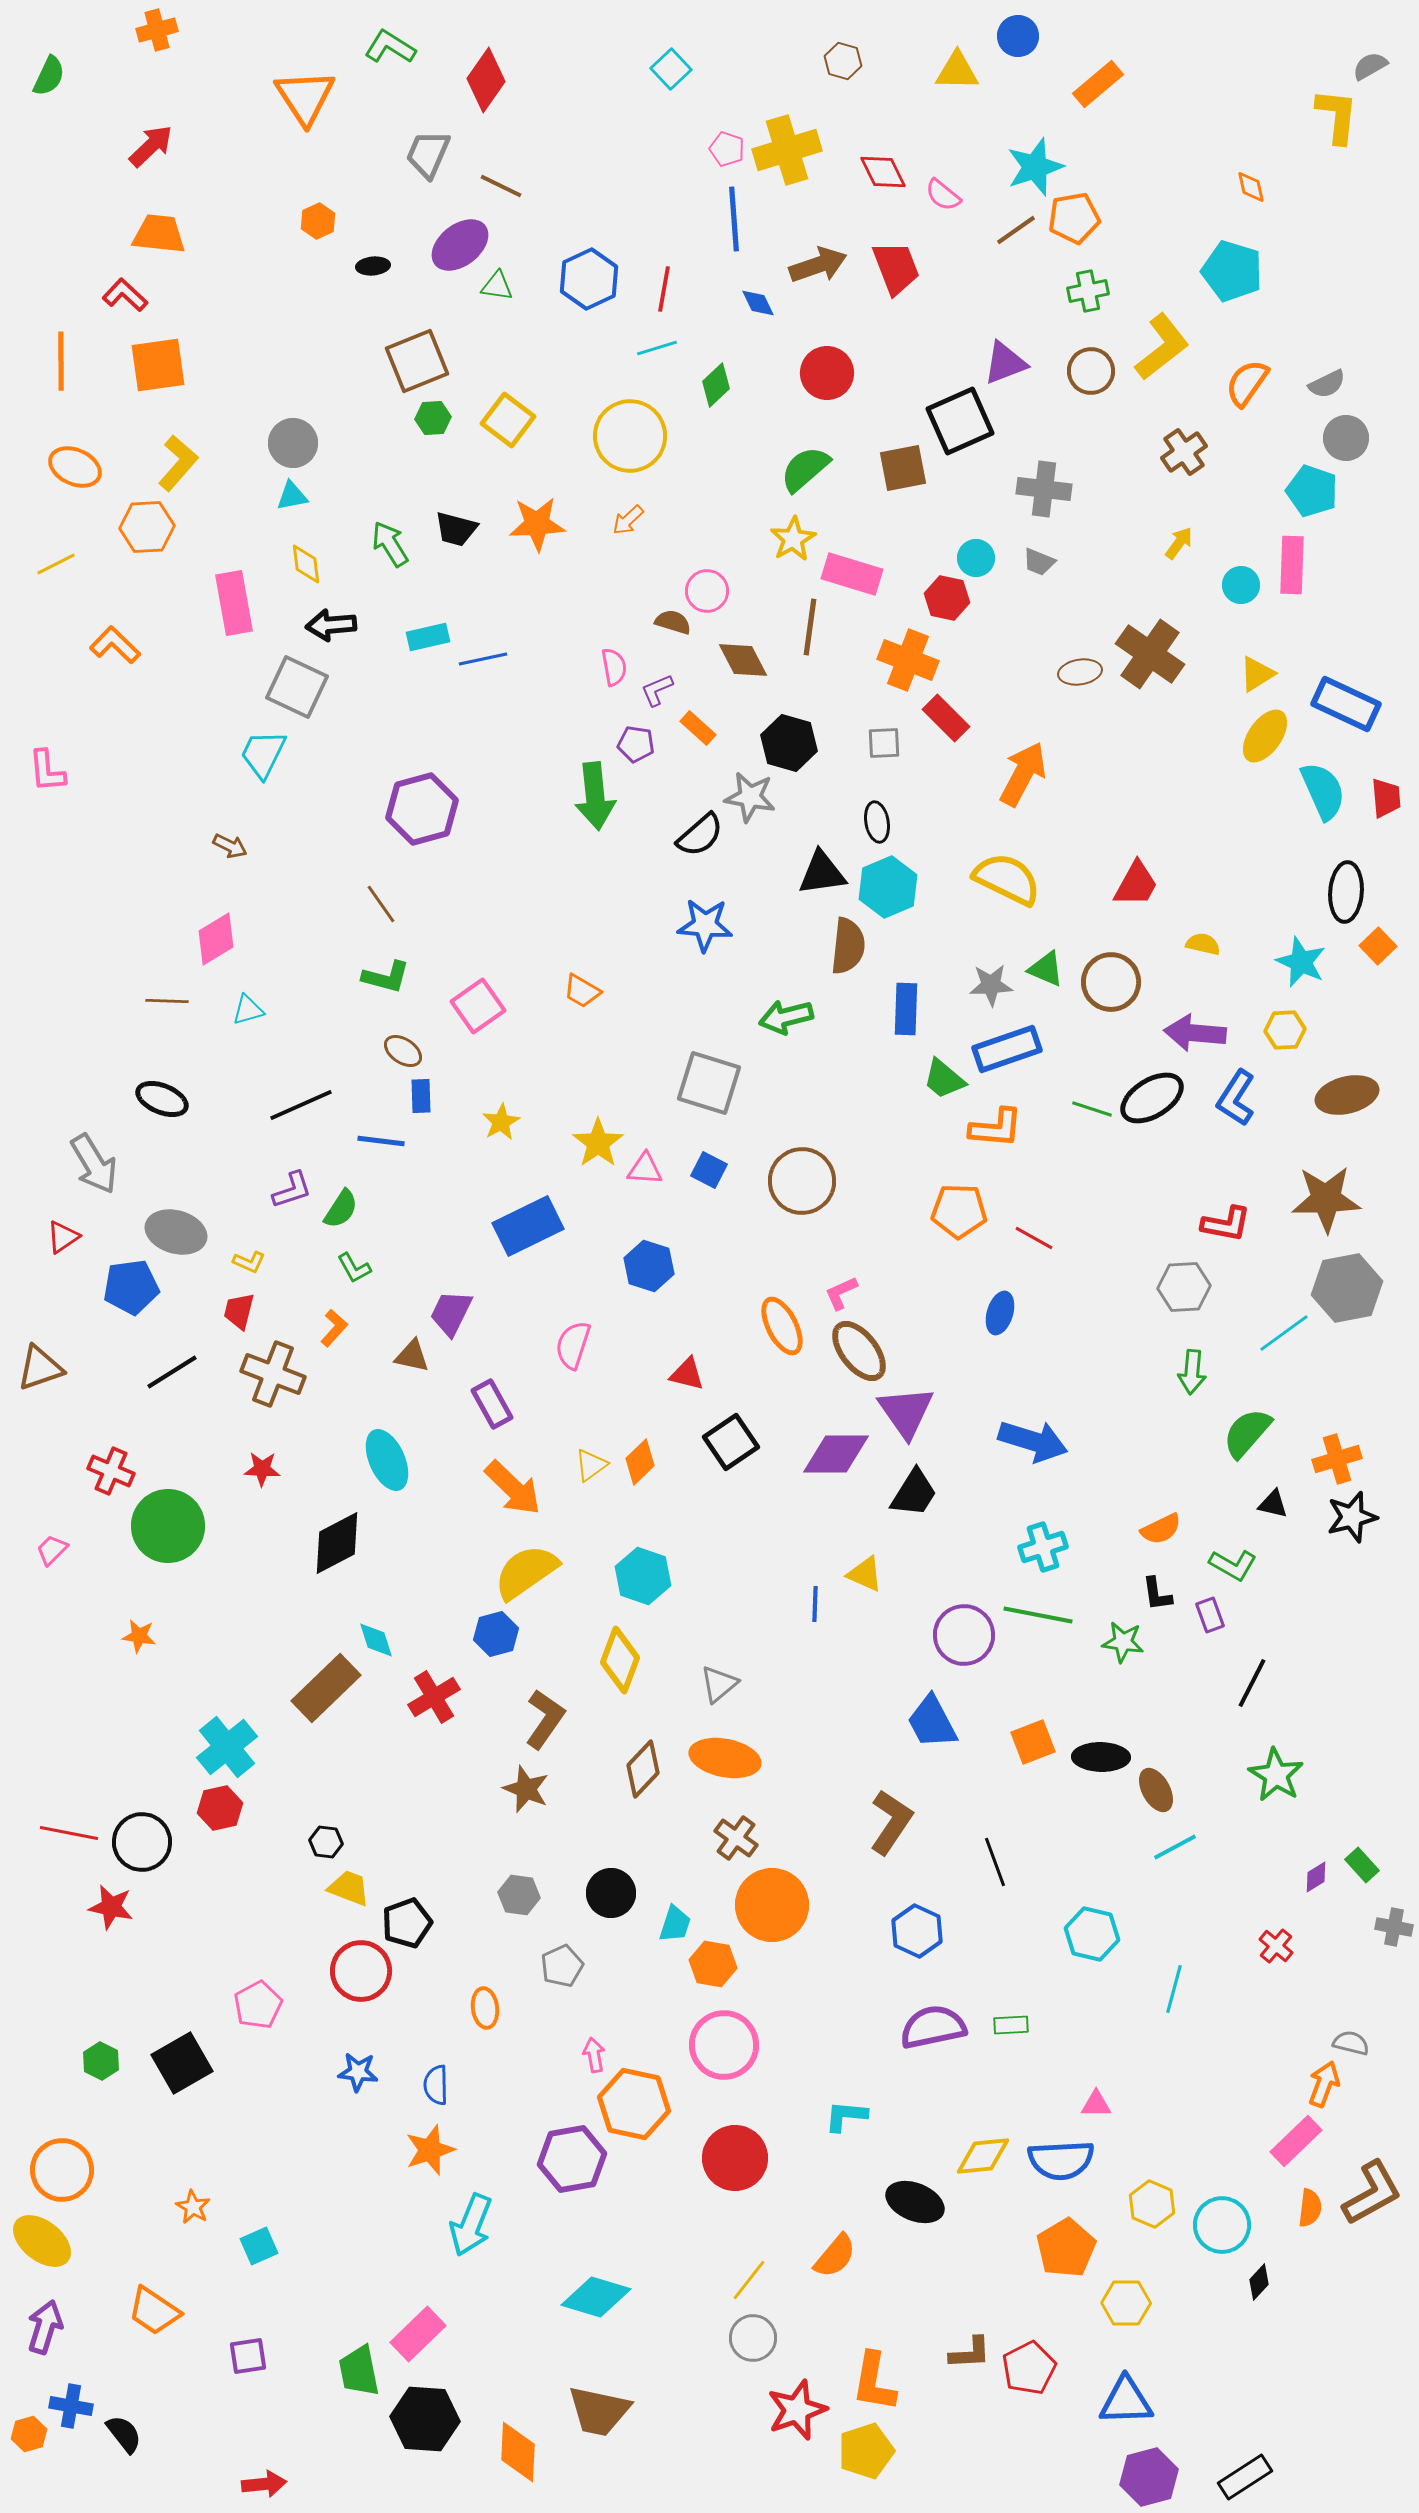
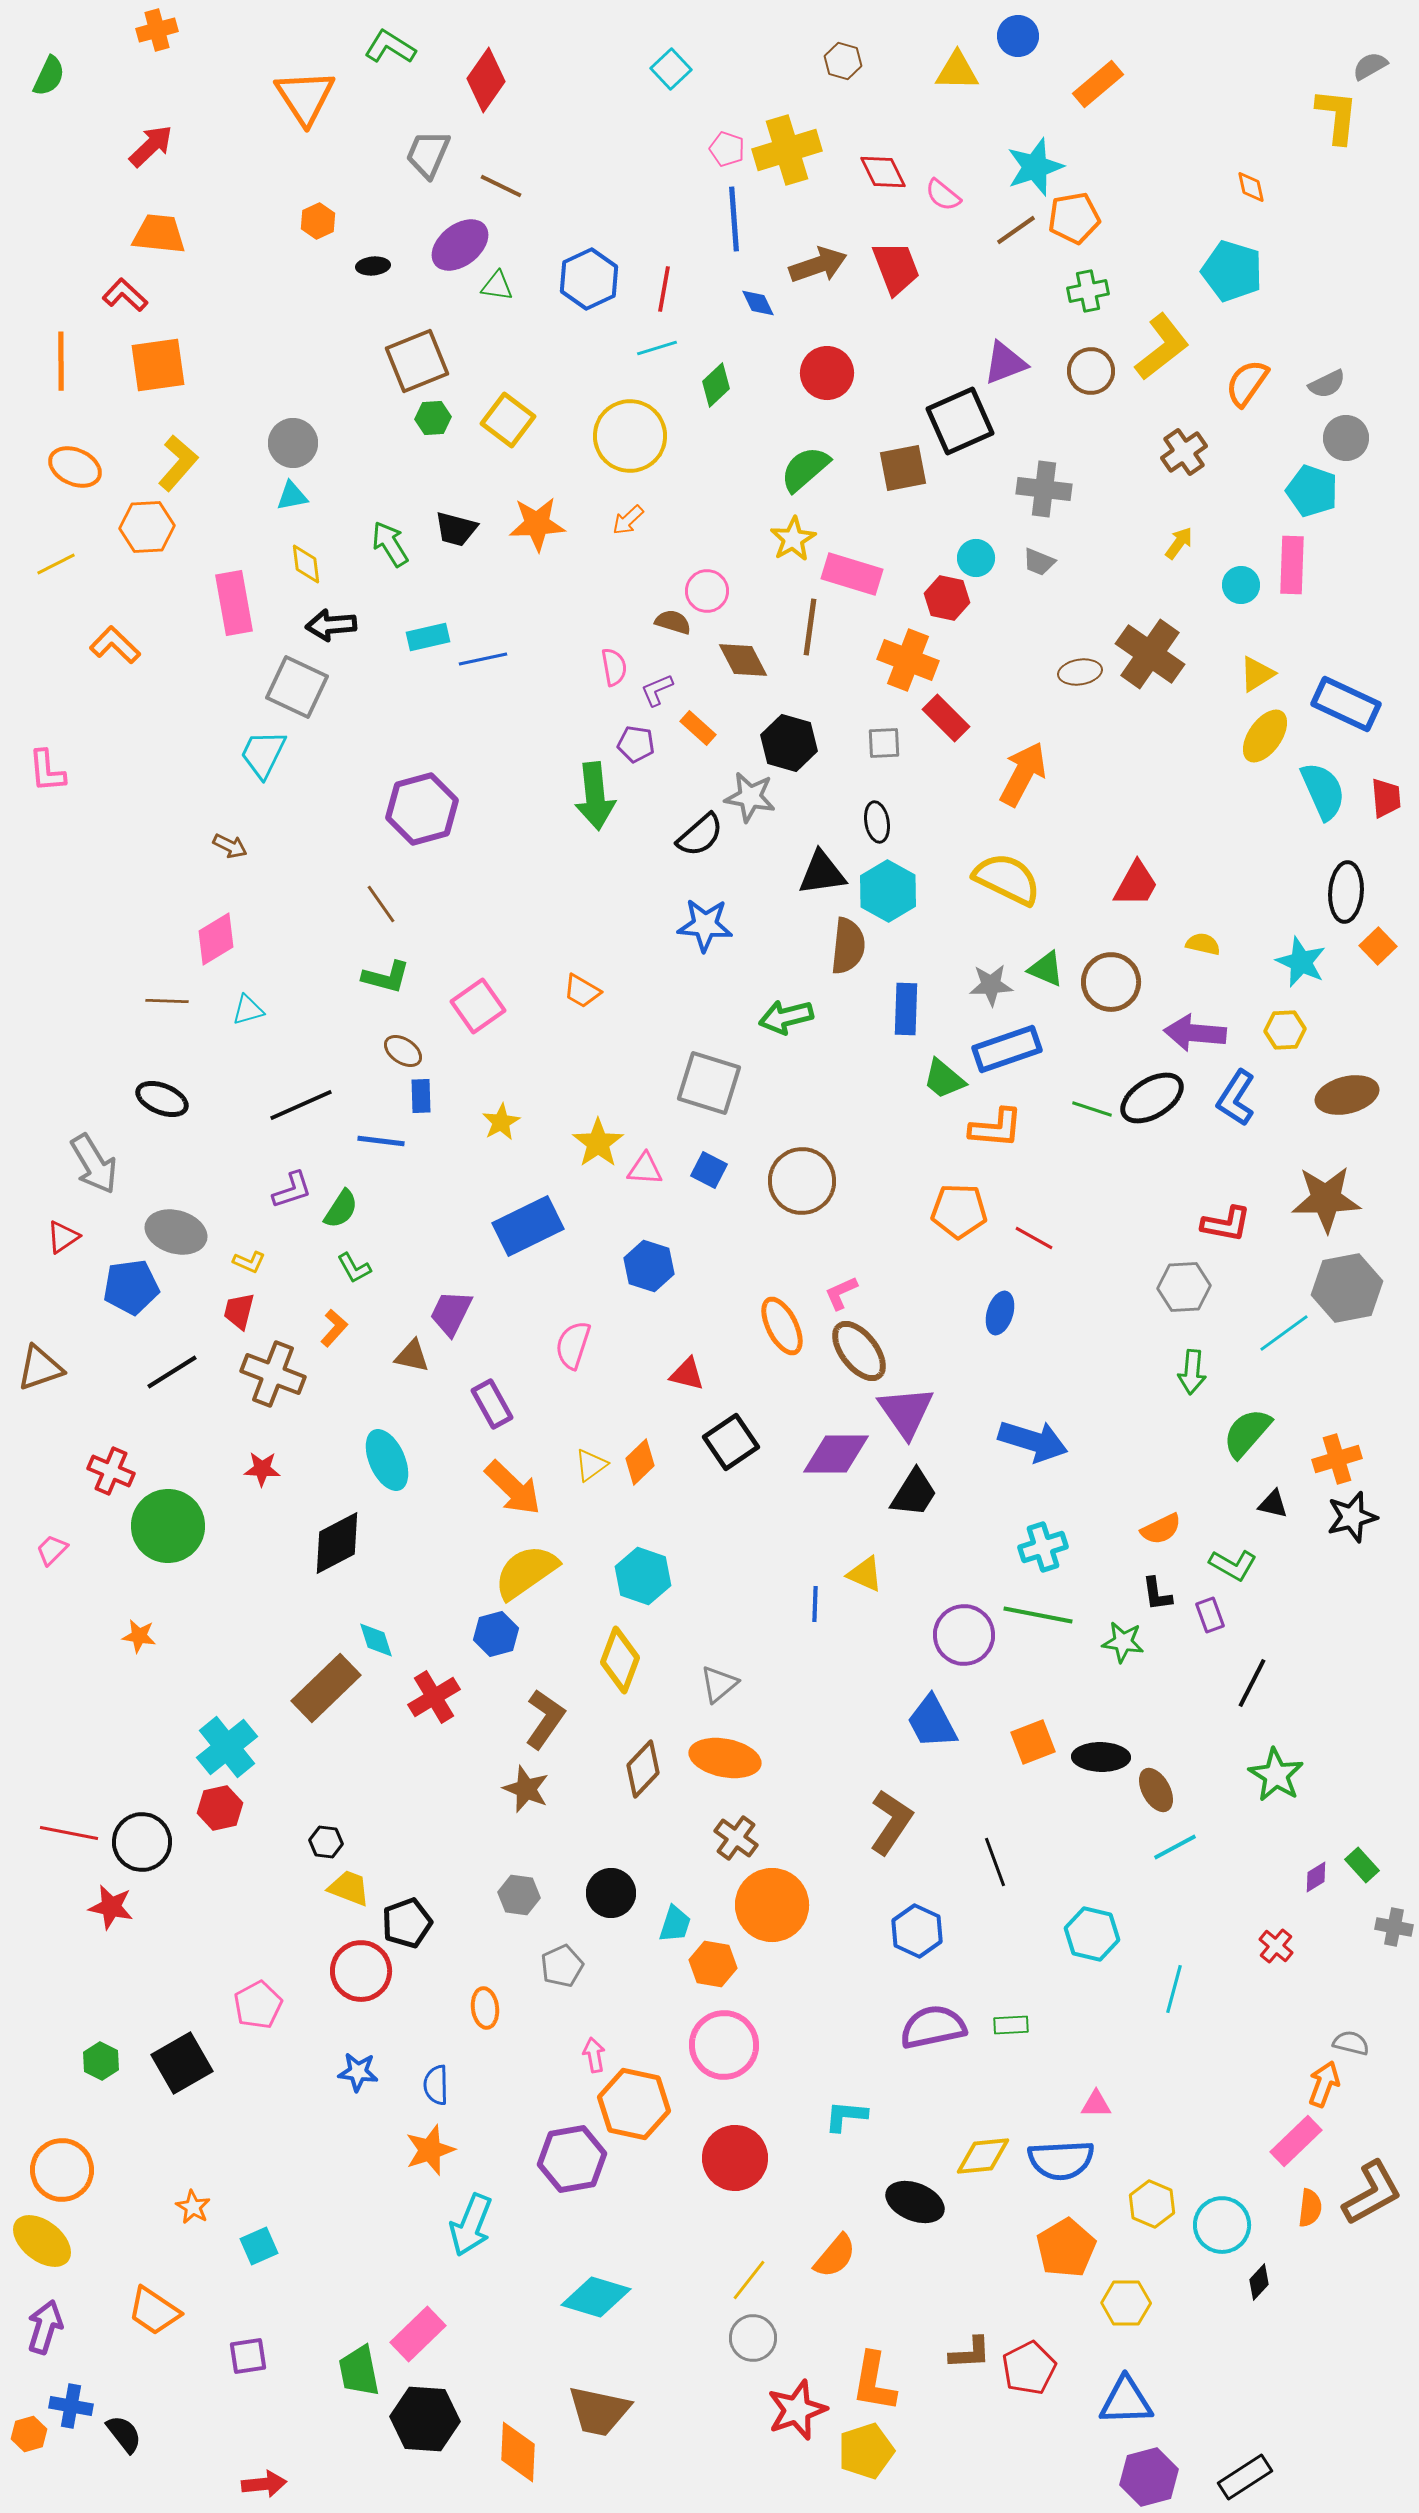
cyan hexagon at (888, 887): moved 4 px down; rotated 8 degrees counterclockwise
